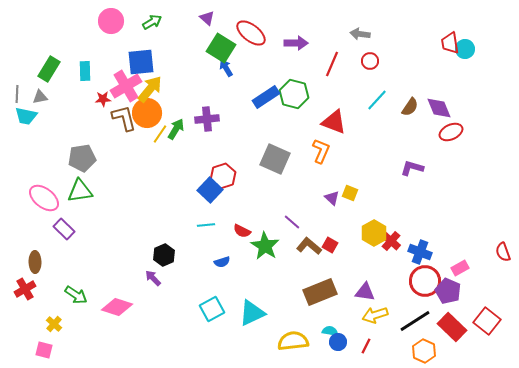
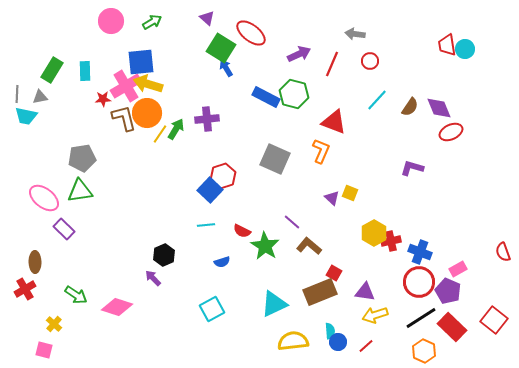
gray arrow at (360, 34): moved 5 px left
purple arrow at (296, 43): moved 3 px right, 11 px down; rotated 25 degrees counterclockwise
red trapezoid at (450, 43): moved 3 px left, 2 px down
green rectangle at (49, 69): moved 3 px right, 1 px down
yellow arrow at (150, 89): moved 2 px left, 5 px up; rotated 112 degrees counterclockwise
blue rectangle at (266, 97): rotated 60 degrees clockwise
red cross at (391, 241): rotated 36 degrees clockwise
red square at (330, 245): moved 4 px right, 28 px down
pink rectangle at (460, 268): moved 2 px left, 1 px down
red circle at (425, 281): moved 6 px left, 1 px down
cyan triangle at (252, 313): moved 22 px right, 9 px up
black line at (415, 321): moved 6 px right, 3 px up
red square at (487, 321): moved 7 px right, 1 px up
cyan semicircle at (330, 331): rotated 77 degrees clockwise
red line at (366, 346): rotated 21 degrees clockwise
